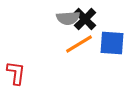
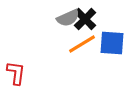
gray semicircle: rotated 20 degrees counterclockwise
orange line: moved 3 px right
